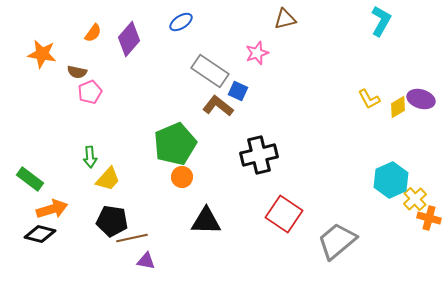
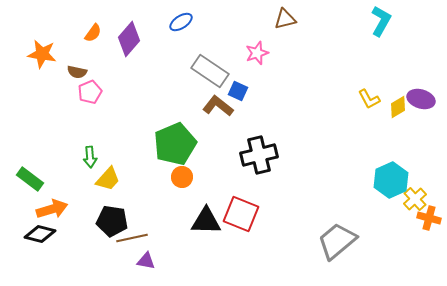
red square: moved 43 px left; rotated 12 degrees counterclockwise
